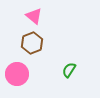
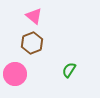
pink circle: moved 2 px left
